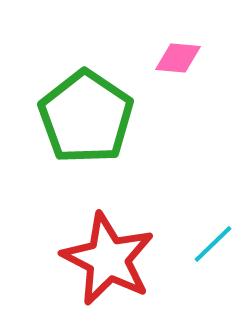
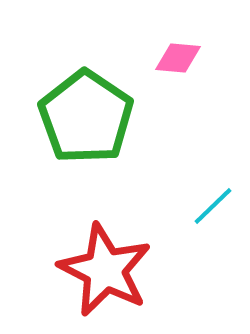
cyan line: moved 38 px up
red star: moved 3 px left, 11 px down
